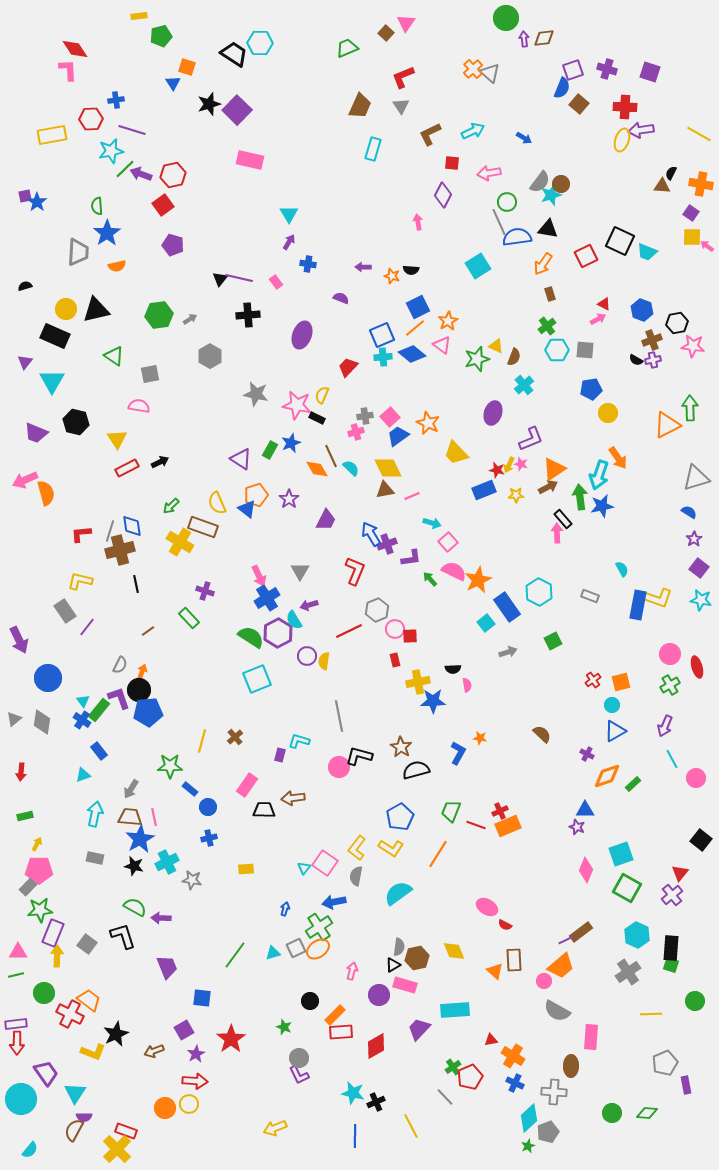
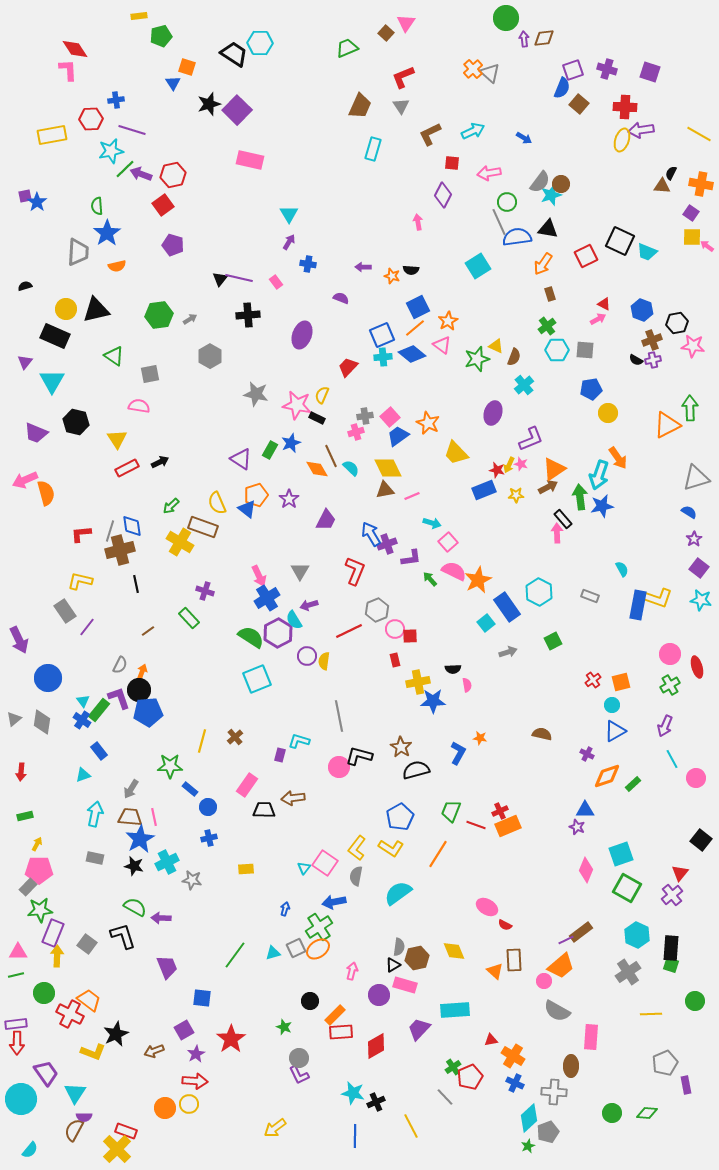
brown semicircle at (542, 734): rotated 30 degrees counterclockwise
yellow arrow at (275, 1128): rotated 15 degrees counterclockwise
